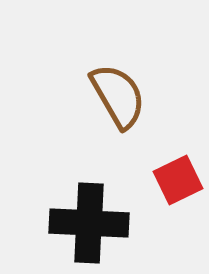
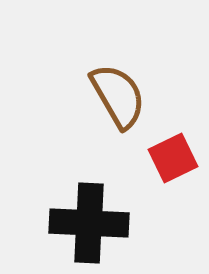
red square: moved 5 px left, 22 px up
